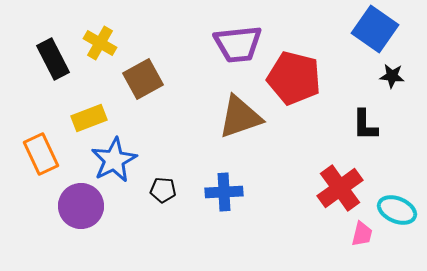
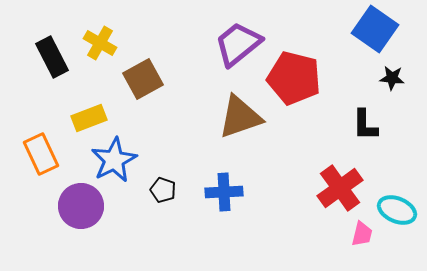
purple trapezoid: rotated 147 degrees clockwise
black rectangle: moved 1 px left, 2 px up
black star: moved 2 px down
black pentagon: rotated 15 degrees clockwise
